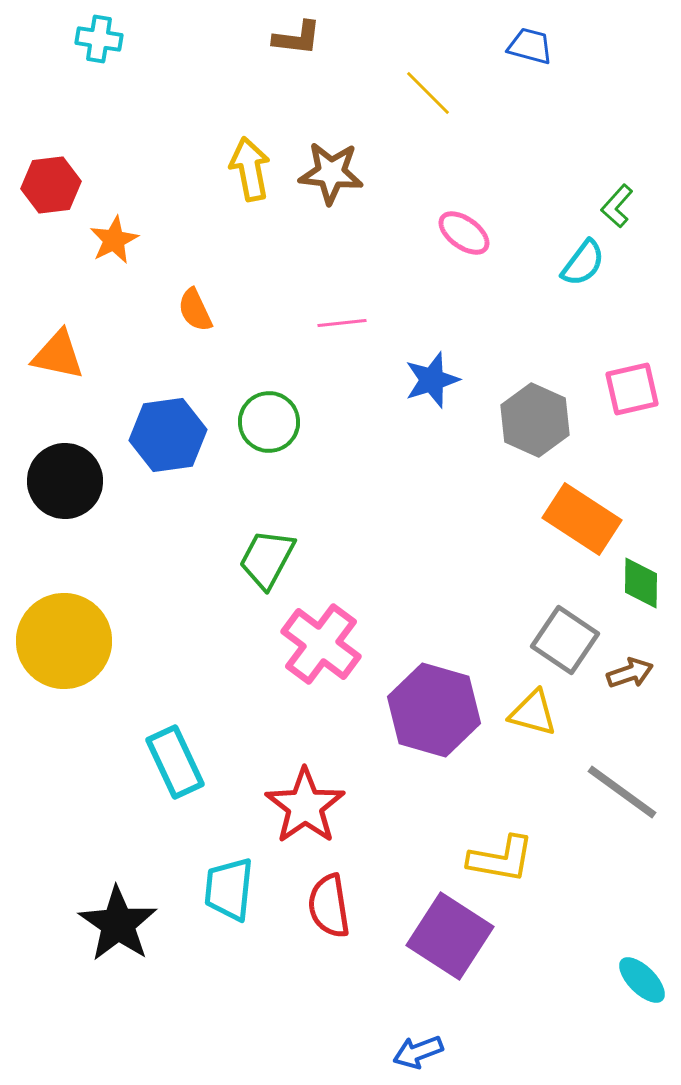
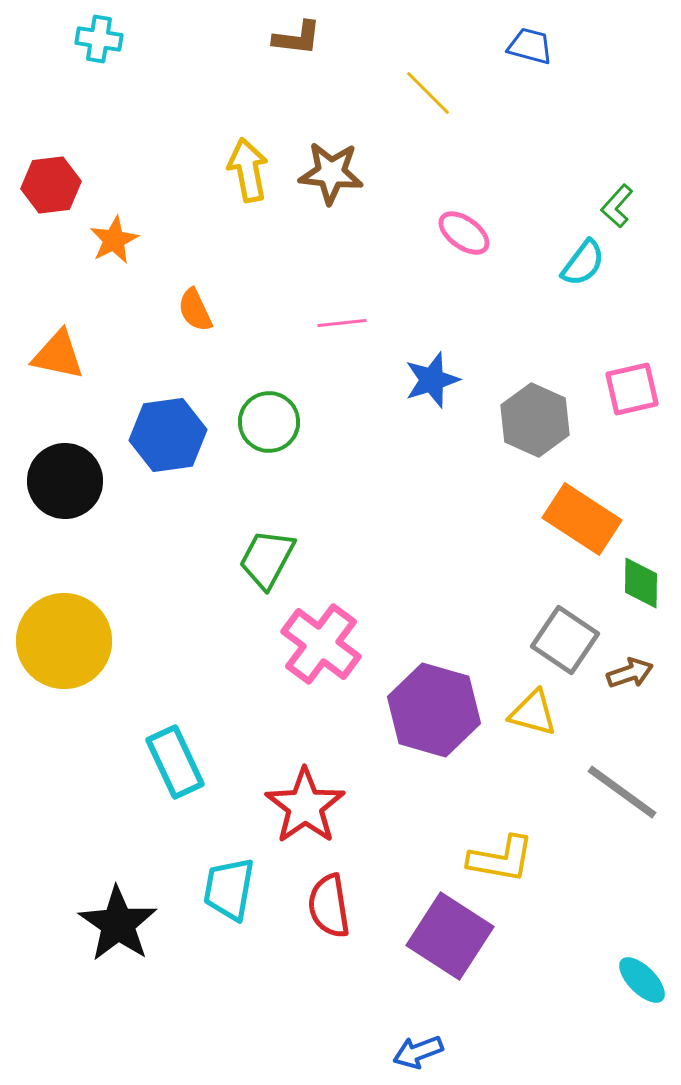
yellow arrow: moved 2 px left, 1 px down
cyan trapezoid: rotated 4 degrees clockwise
